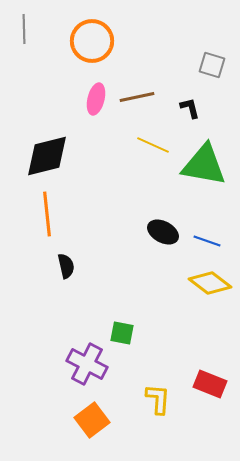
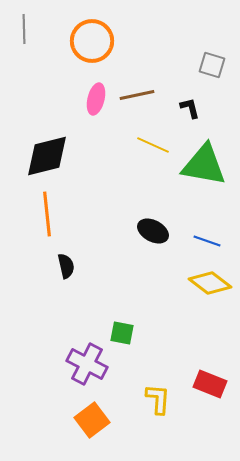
brown line: moved 2 px up
black ellipse: moved 10 px left, 1 px up
